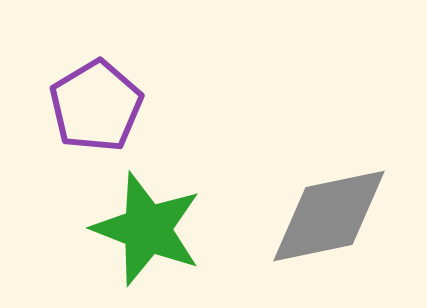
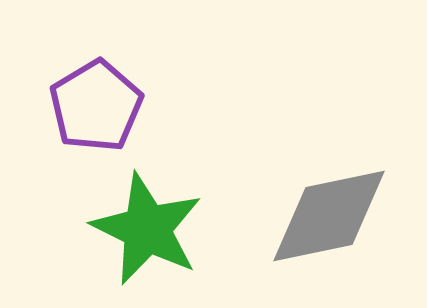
green star: rotated 5 degrees clockwise
